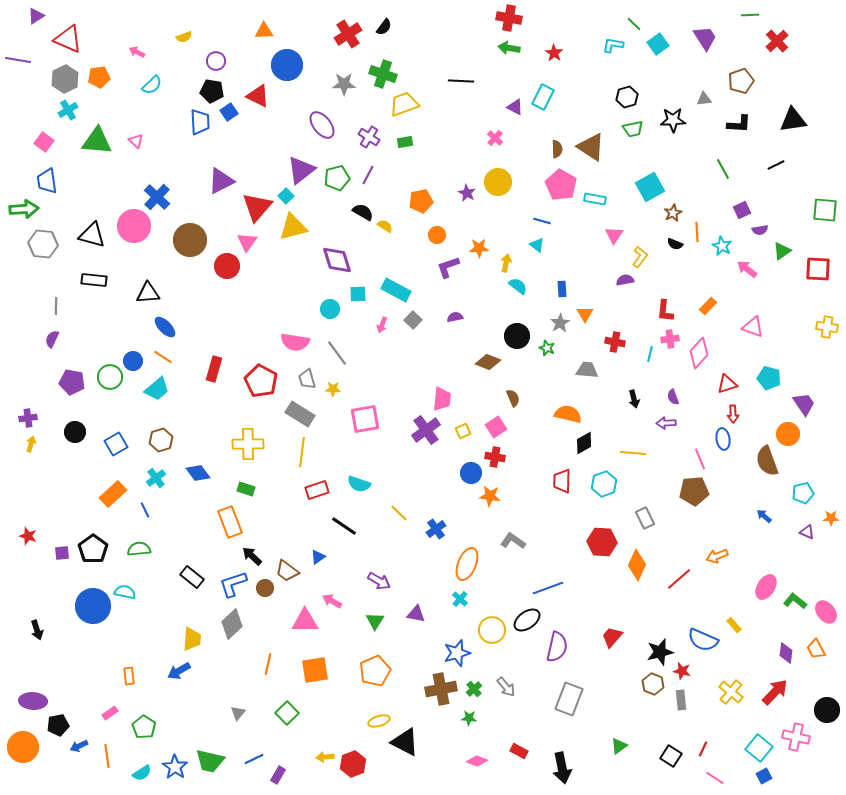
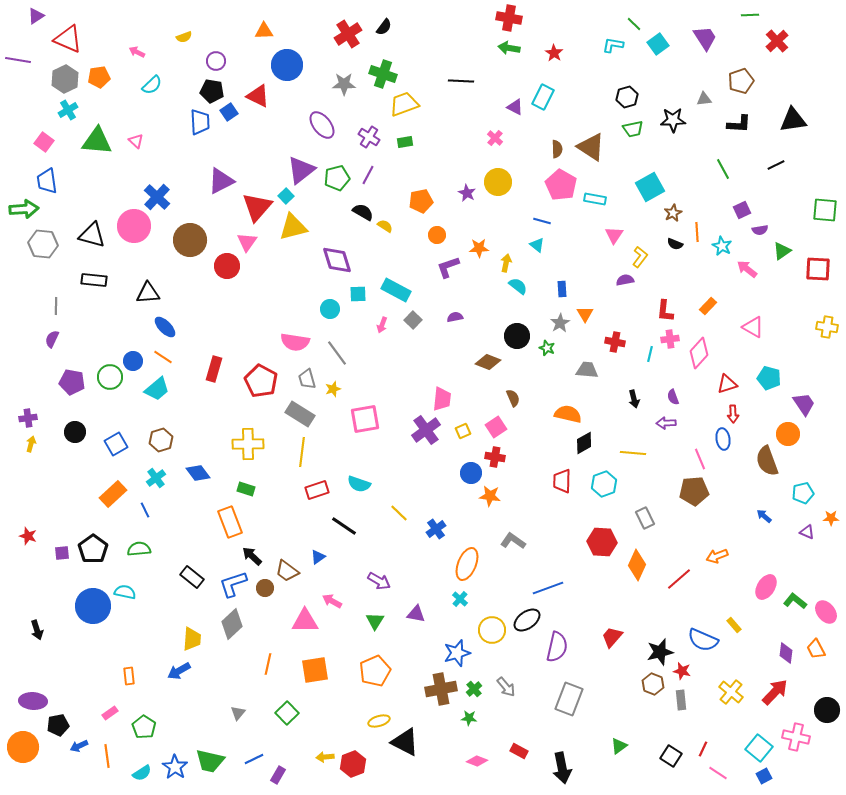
pink triangle at (753, 327): rotated 10 degrees clockwise
yellow star at (333, 389): rotated 21 degrees counterclockwise
pink line at (715, 778): moved 3 px right, 5 px up
